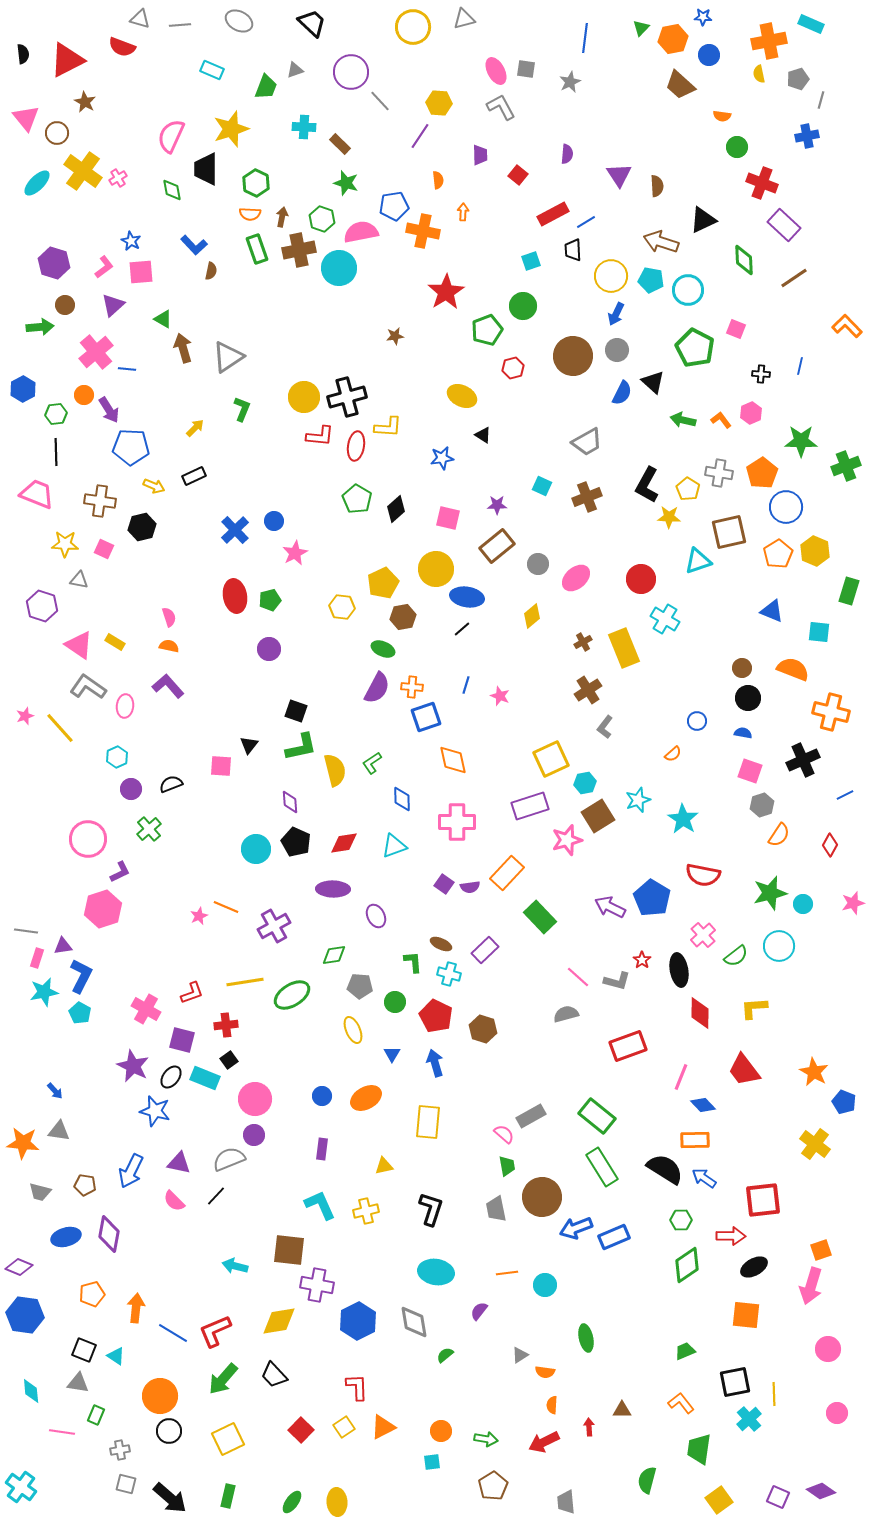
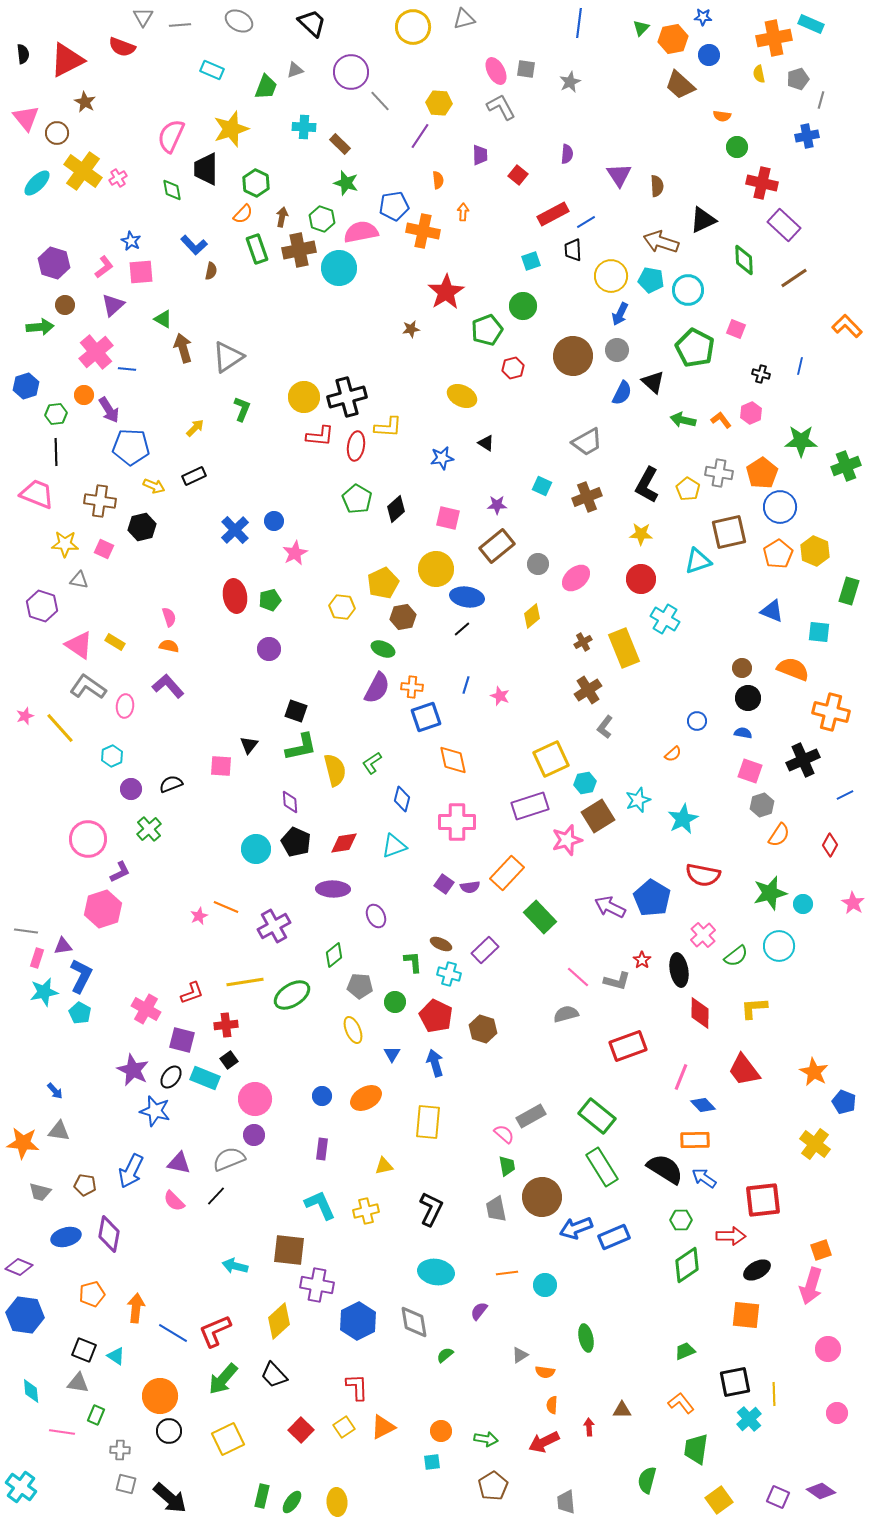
gray triangle at (140, 19): moved 3 px right, 2 px up; rotated 45 degrees clockwise
blue line at (585, 38): moved 6 px left, 15 px up
orange cross at (769, 41): moved 5 px right, 3 px up
red cross at (762, 183): rotated 8 degrees counterclockwise
orange semicircle at (250, 214): moved 7 px left; rotated 50 degrees counterclockwise
blue arrow at (616, 314): moved 4 px right
brown star at (395, 336): moved 16 px right, 7 px up
black cross at (761, 374): rotated 12 degrees clockwise
blue hexagon at (23, 389): moved 3 px right, 3 px up; rotated 10 degrees clockwise
black triangle at (483, 435): moved 3 px right, 8 px down
blue circle at (786, 507): moved 6 px left
yellow star at (669, 517): moved 28 px left, 17 px down
cyan hexagon at (117, 757): moved 5 px left, 1 px up
blue diamond at (402, 799): rotated 15 degrees clockwise
cyan star at (683, 819): rotated 12 degrees clockwise
pink star at (853, 903): rotated 25 degrees counterclockwise
green diamond at (334, 955): rotated 30 degrees counterclockwise
purple star at (133, 1066): moved 4 px down
black L-shape at (431, 1209): rotated 8 degrees clockwise
black ellipse at (754, 1267): moved 3 px right, 3 px down
yellow diamond at (279, 1321): rotated 33 degrees counterclockwise
green trapezoid at (699, 1449): moved 3 px left
gray cross at (120, 1450): rotated 12 degrees clockwise
green rectangle at (228, 1496): moved 34 px right
